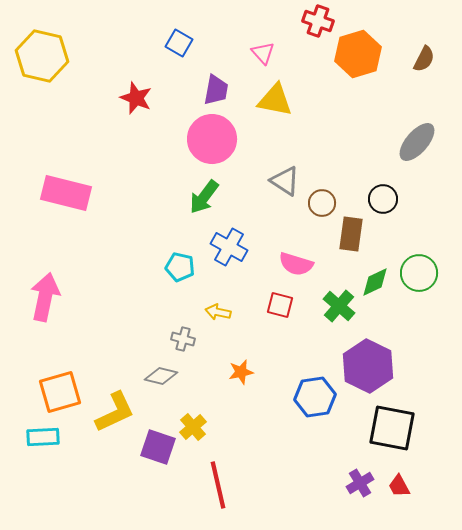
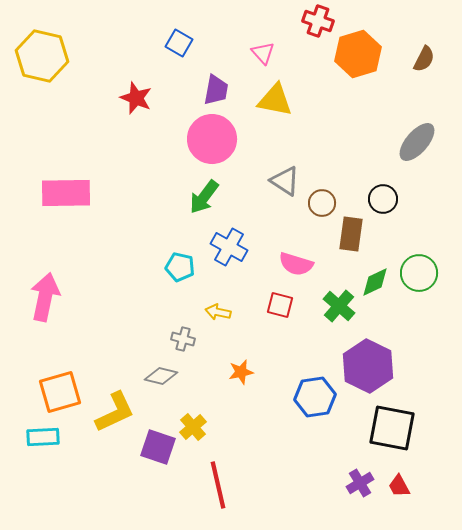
pink rectangle: rotated 15 degrees counterclockwise
